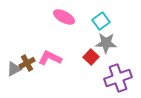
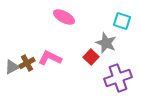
cyan square: moved 21 px right; rotated 36 degrees counterclockwise
gray star: rotated 20 degrees clockwise
gray triangle: moved 2 px left, 2 px up
